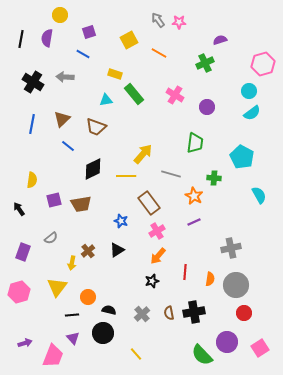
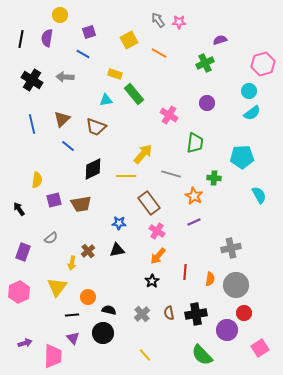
black cross at (33, 82): moved 1 px left, 2 px up
pink cross at (175, 95): moved 6 px left, 20 px down
purple circle at (207, 107): moved 4 px up
blue line at (32, 124): rotated 24 degrees counterclockwise
cyan pentagon at (242, 157): rotated 30 degrees counterclockwise
yellow semicircle at (32, 180): moved 5 px right
blue star at (121, 221): moved 2 px left, 2 px down; rotated 16 degrees counterclockwise
pink cross at (157, 231): rotated 28 degrees counterclockwise
black triangle at (117, 250): rotated 21 degrees clockwise
black star at (152, 281): rotated 16 degrees counterclockwise
pink hexagon at (19, 292): rotated 10 degrees counterclockwise
black cross at (194, 312): moved 2 px right, 2 px down
purple circle at (227, 342): moved 12 px up
yellow line at (136, 354): moved 9 px right, 1 px down
pink trapezoid at (53, 356): rotated 20 degrees counterclockwise
